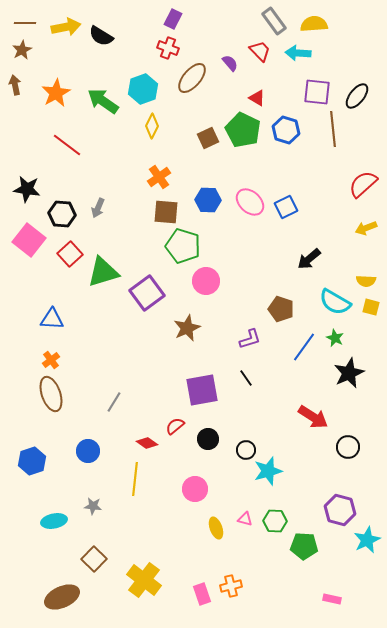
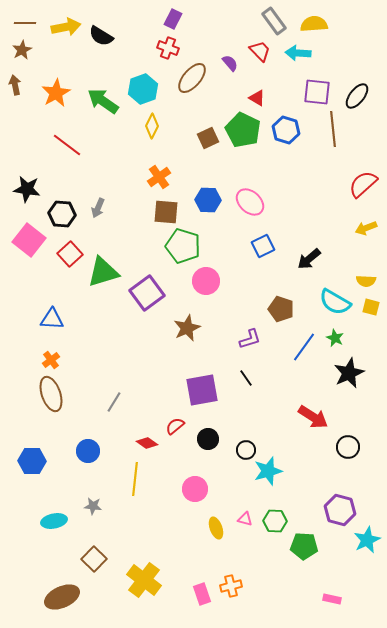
blue square at (286, 207): moved 23 px left, 39 px down
blue hexagon at (32, 461): rotated 20 degrees clockwise
